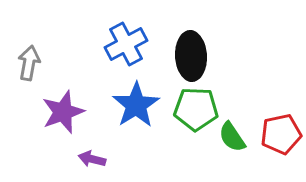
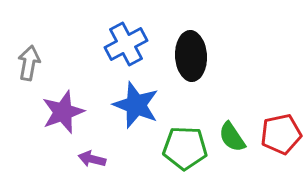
blue star: rotated 18 degrees counterclockwise
green pentagon: moved 11 px left, 39 px down
